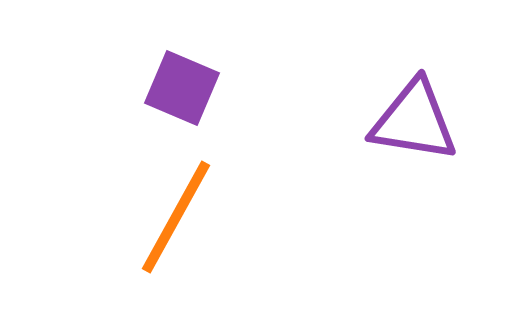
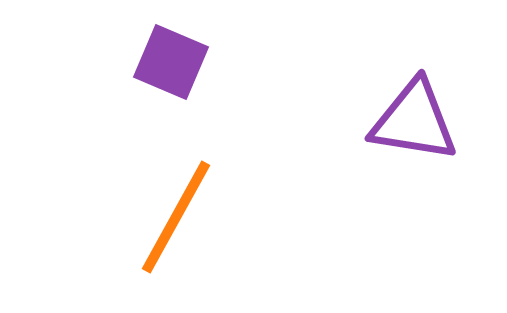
purple square: moved 11 px left, 26 px up
